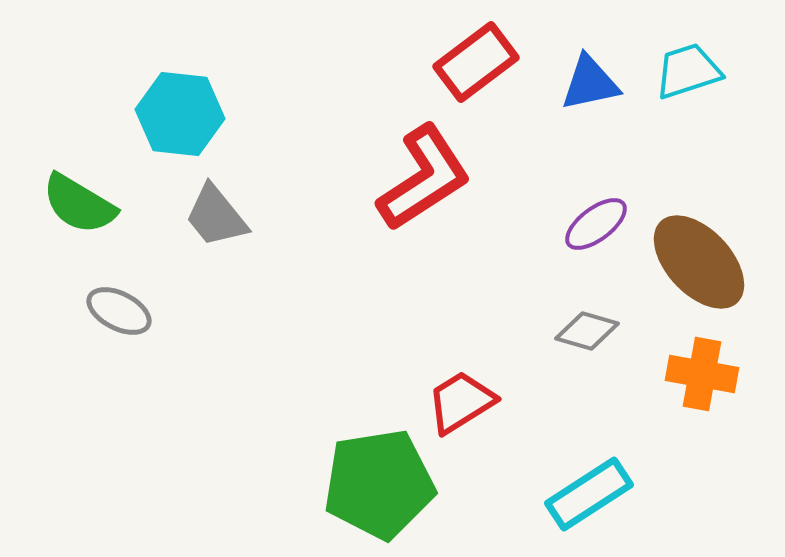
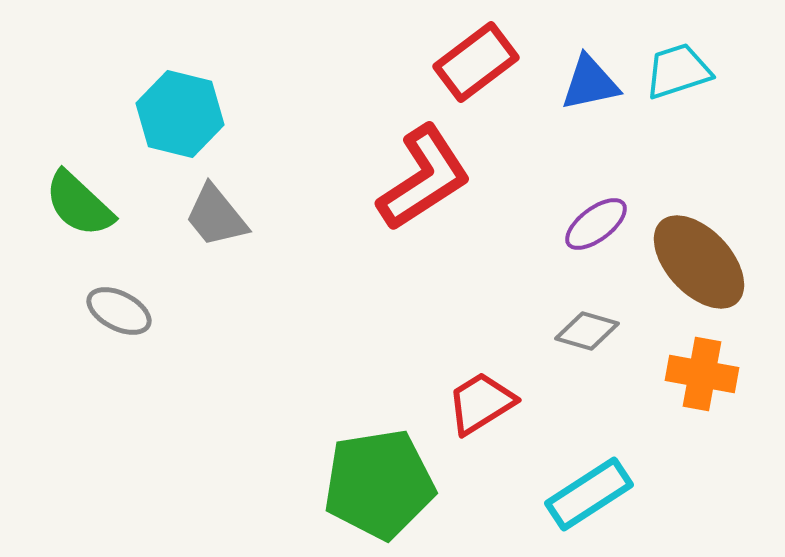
cyan trapezoid: moved 10 px left
cyan hexagon: rotated 8 degrees clockwise
green semicircle: rotated 12 degrees clockwise
red trapezoid: moved 20 px right, 1 px down
